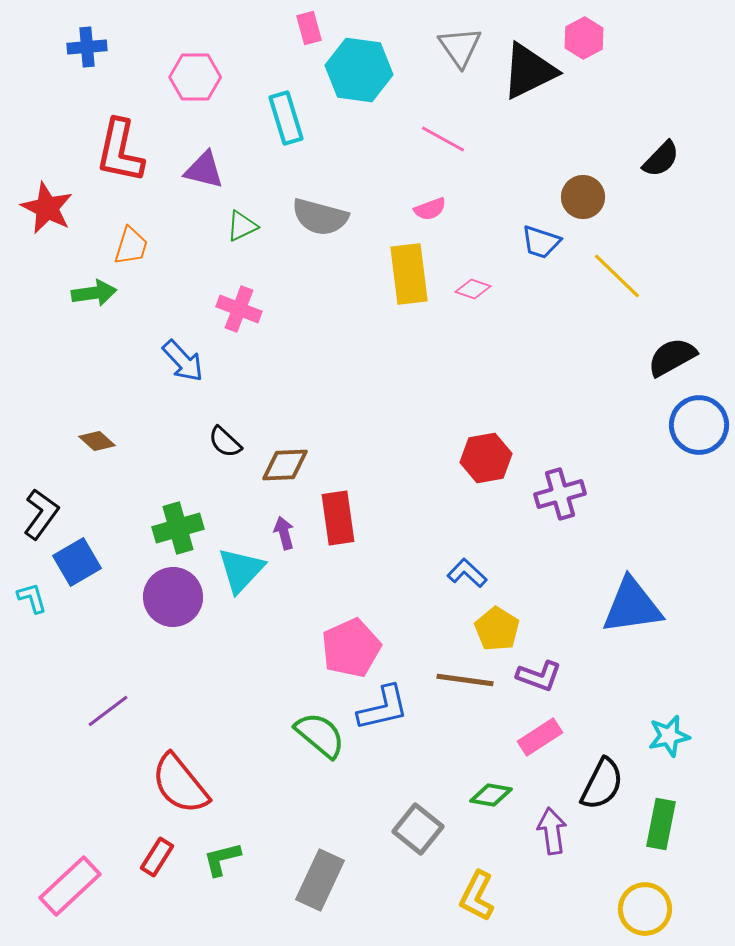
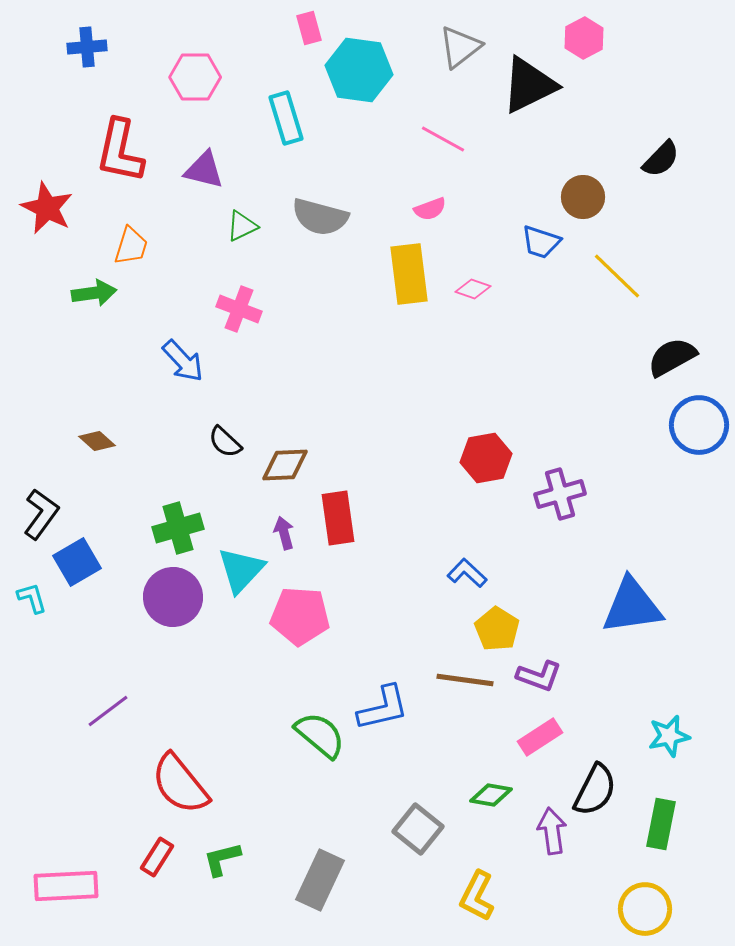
gray triangle at (460, 47): rotated 27 degrees clockwise
black triangle at (529, 71): moved 14 px down
pink pentagon at (351, 648): moved 51 px left, 32 px up; rotated 28 degrees clockwise
black semicircle at (602, 784): moved 7 px left, 6 px down
pink rectangle at (70, 886): moved 4 px left; rotated 40 degrees clockwise
